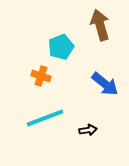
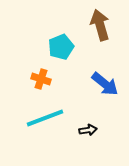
orange cross: moved 3 px down
